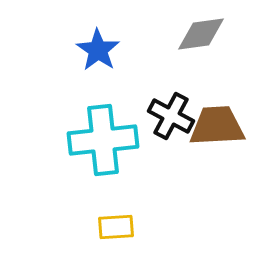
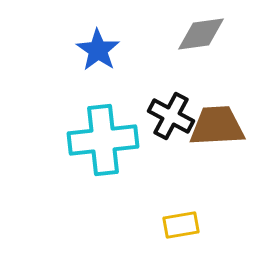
yellow rectangle: moved 65 px right, 2 px up; rotated 6 degrees counterclockwise
